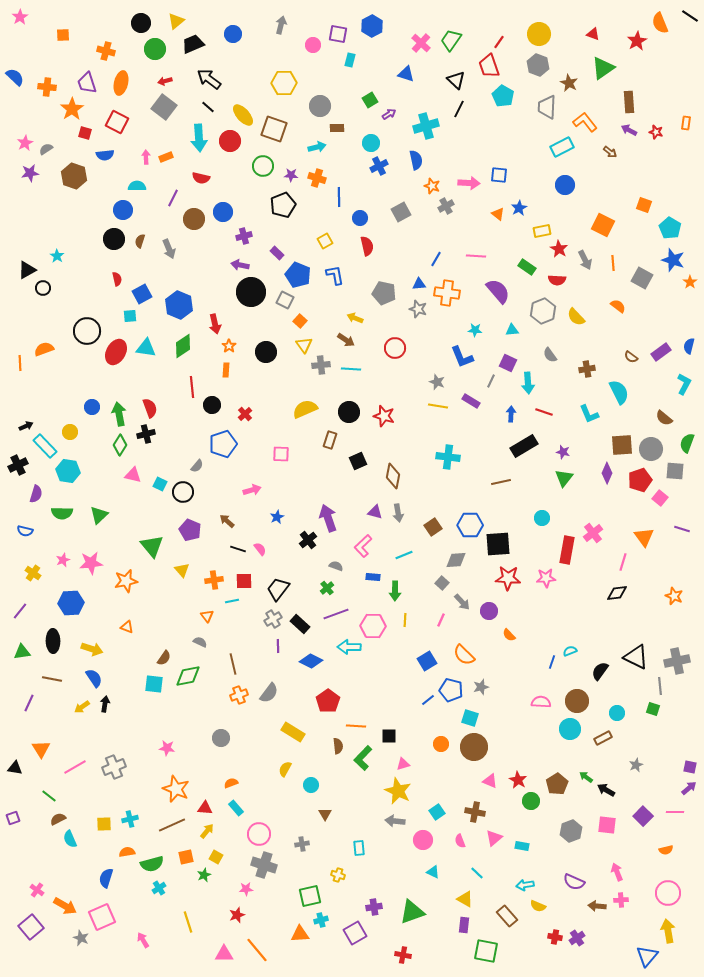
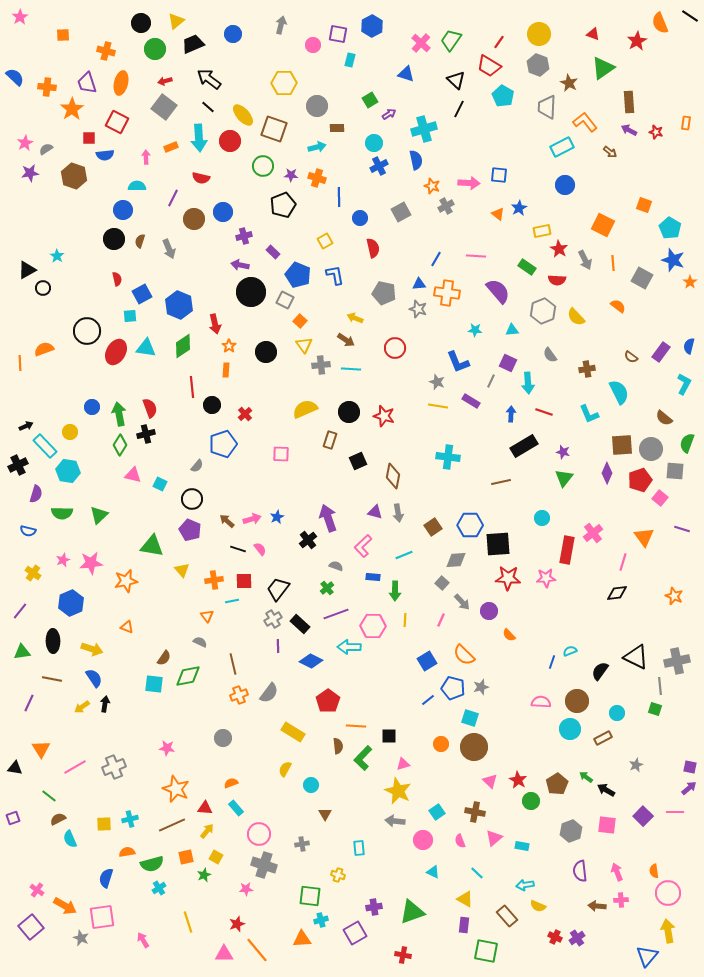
red trapezoid at (489, 66): rotated 40 degrees counterclockwise
gray circle at (320, 106): moved 3 px left
cyan cross at (426, 126): moved 2 px left, 3 px down
red square at (85, 133): moved 4 px right, 5 px down; rotated 16 degrees counterclockwise
cyan circle at (371, 143): moved 3 px right
orange rectangle at (166, 157): moved 5 px right, 10 px up
red semicircle at (367, 246): moved 6 px right, 2 px down
purple rectangle at (277, 253): moved 4 px left, 1 px up
purple rectangle at (661, 352): rotated 18 degrees counterclockwise
blue L-shape at (462, 357): moved 4 px left, 5 px down
pink arrow at (252, 490): moved 29 px down
black circle at (183, 492): moved 9 px right, 7 px down
blue semicircle at (25, 531): moved 3 px right
green triangle at (152, 546): rotated 40 degrees counterclockwise
blue hexagon at (71, 603): rotated 20 degrees counterclockwise
blue pentagon at (451, 690): moved 2 px right, 2 px up
green square at (653, 709): moved 2 px right
gray circle at (221, 738): moved 2 px right
pink triangle at (490, 781): rotated 21 degrees clockwise
orange semicircle at (666, 850): moved 12 px left, 21 px down; rotated 96 degrees clockwise
purple semicircle at (574, 882): moved 6 px right, 11 px up; rotated 60 degrees clockwise
green square at (310, 896): rotated 20 degrees clockwise
red star at (237, 915): moved 9 px down
pink square at (102, 917): rotated 16 degrees clockwise
orange triangle at (300, 934): moved 2 px right, 5 px down
red cross at (555, 937): rotated 16 degrees clockwise
